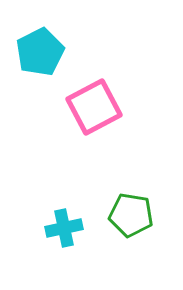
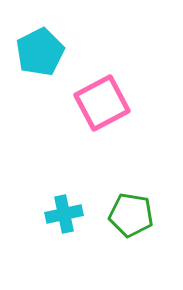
pink square: moved 8 px right, 4 px up
cyan cross: moved 14 px up
